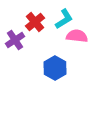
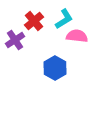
red cross: moved 1 px left, 1 px up
